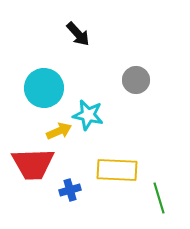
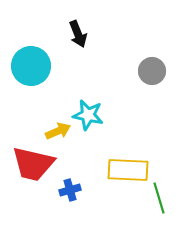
black arrow: rotated 20 degrees clockwise
gray circle: moved 16 px right, 9 px up
cyan circle: moved 13 px left, 22 px up
yellow arrow: moved 1 px left
red trapezoid: rotated 15 degrees clockwise
yellow rectangle: moved 11 px right
